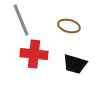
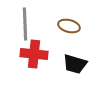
gray line: moved 4 px right, 4 px down; rotated 20 degrees clockwise
